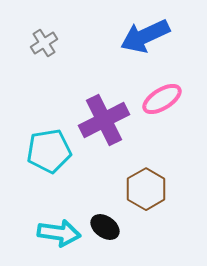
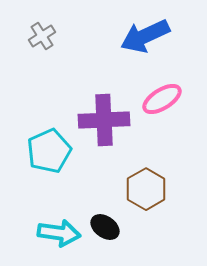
gray cross: moved 2 px left, 7 px up
purple cross: rotated 24 degrees clockwise
cyan pentagon: rotated 15 degrees counterclockwise
